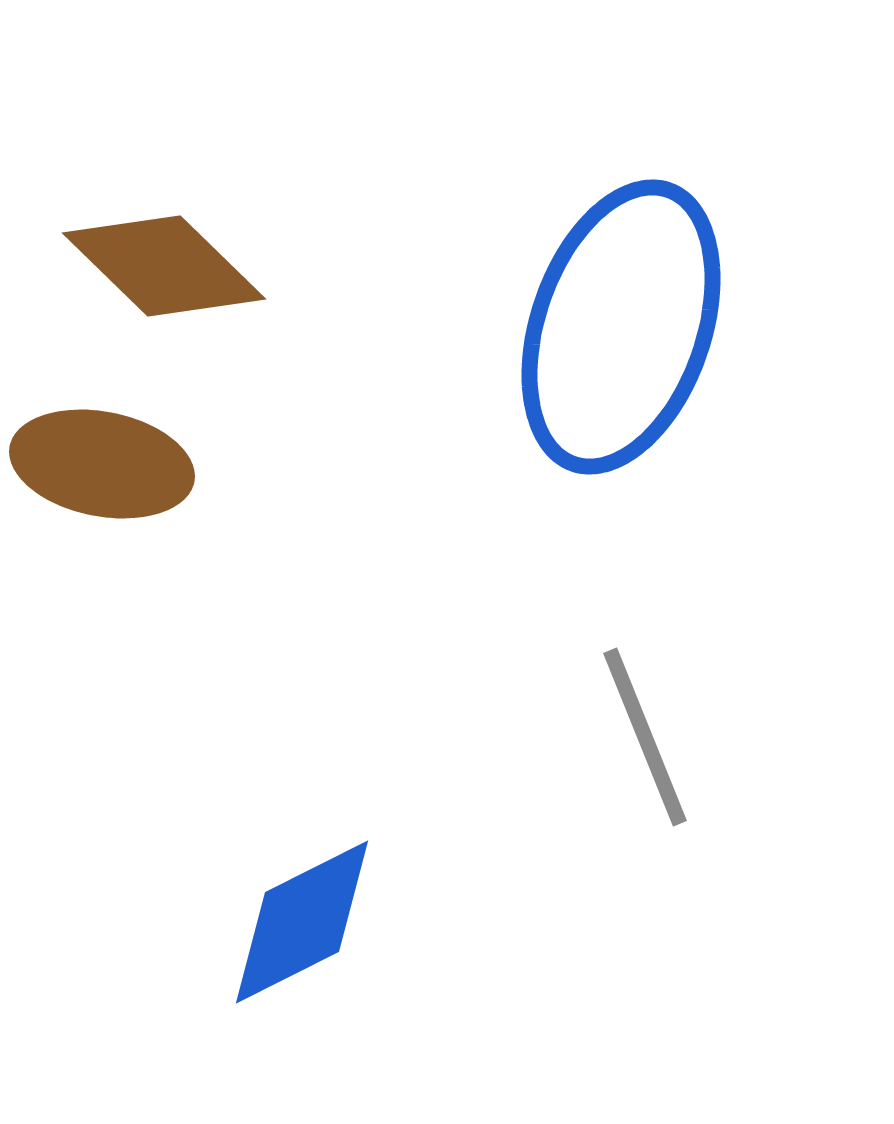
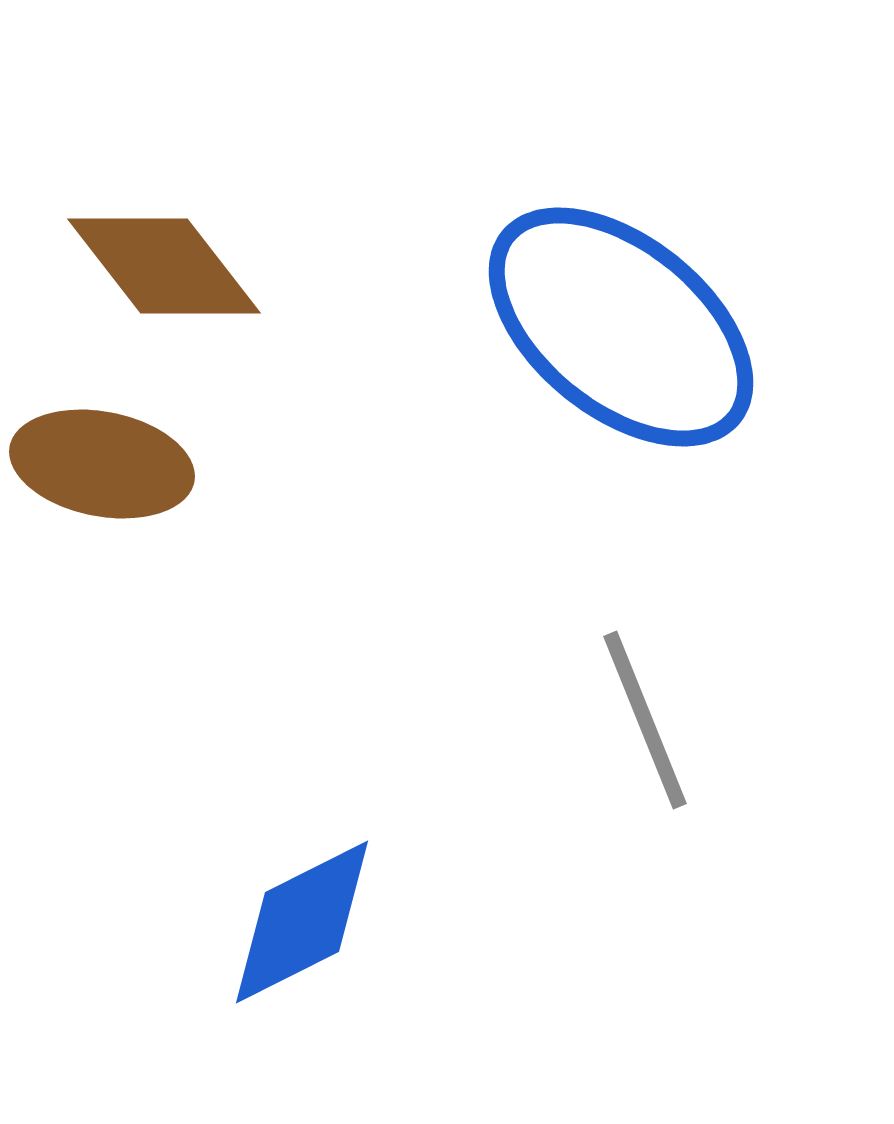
brown diamond: rotated 8 degrees clockwise
blue ellipse: rotated 70 degrees counterclockwise
gray line: moved 17 px up
